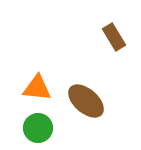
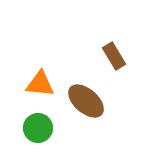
brown rectangle: moved 19 px down
orange triangle: moved 3 px right, 4 px up
